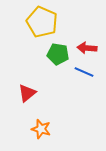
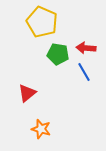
red arrow: moved 1 px left
blue line: rotated 36 degrees clockwise
